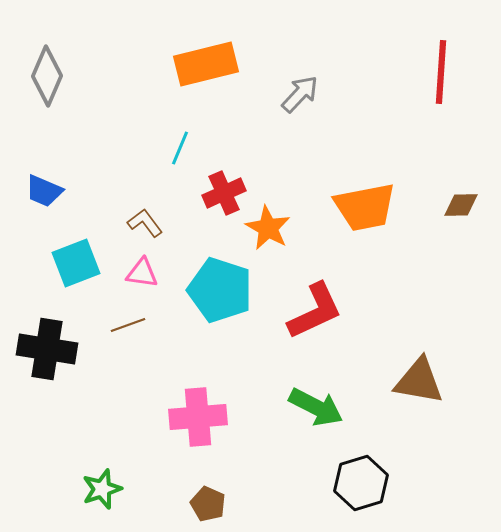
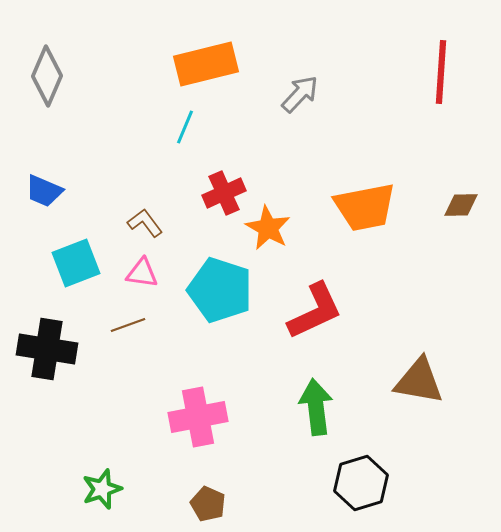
cyan line: moved 5 px right, 21 px up
green arrow: rotated 124 degrees counterclockwise
pink cross: rotated 6 degrees counterclockwise
